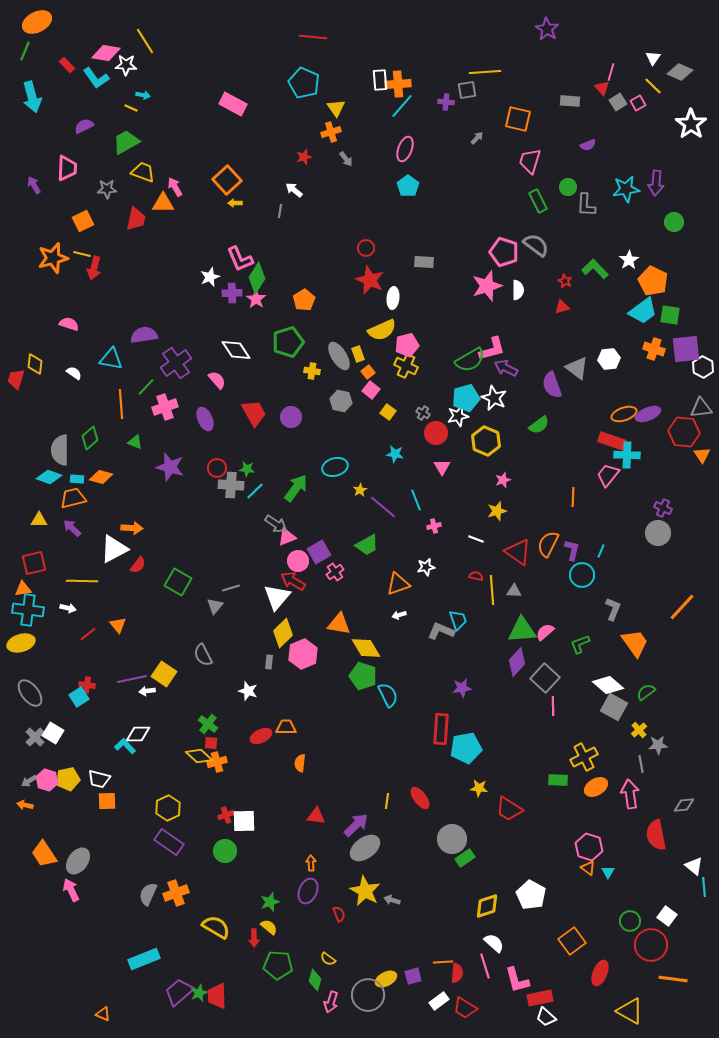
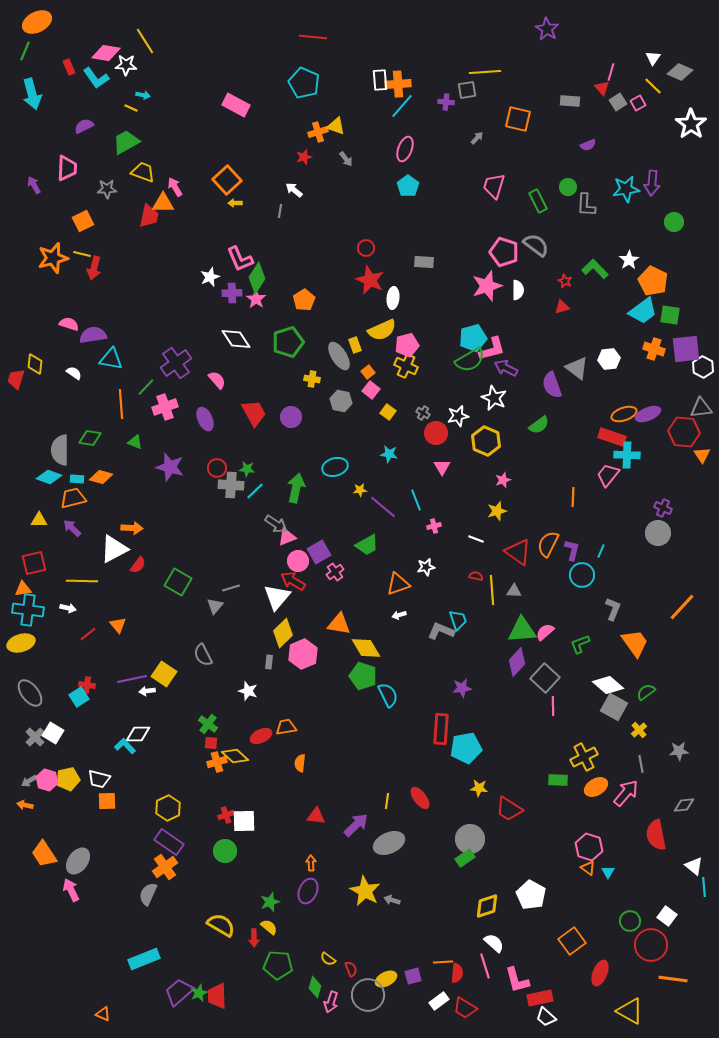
red rectangle at (67, 65): moved 2 px right, 2 px down; rotated 21 degrees clockwise
cyan arrow at (32, 97): moved 3 px up
pink rectangle at (233, 104): moved 3 px right, 1 px down
yellow triangle at (336, 108): moved 18 px down; rotated 36 degrees counterclockwise
orange cross at (331, 132): moved 13 px left
pink trapezoid at (530, 161): moved 36 px left, 25 px down
purple arrow at (656, 183): moved 4 px left
red trapezoid at (136, 219): moved 13 px right, 3 px up
purple semicircle at (144, 335): moved 51 px left
white diamond at (236, 350): moved 11 px up
yellow rectangle at (358, 354): moved 3 px left, 9 px up
yellow cross at (312, 371): moved 8 px down
cyan pentagon at (466, 398): moved 7 px right, 60 px up
green diamond at (90, 438): rotated 50 degrees clockwise
red rectangle at (612, 441): moved 4 px up
cyan star at (395, 454): moved 6 px left
green arrow at (296, 488): rotated 24 degrees counterclockwise
yellow star at (360, 490): rotated 24 degrees clockwise
orange trapezoid at (286, 727): rotated 10 degrees counterclockwise
gray star at (658, 745): moved 21 px right, 6 px down
yellow diamond at (199, 756): moved 36 px right
pink arrow at (630, 794): moved 4 px left, 1 px up; rotated 48 degrees clockwise
gray circle at (452, 839): moved 18 px right
gray ellipse at (365, 848): moved 24 px right, 5 px up; rotated 12 degrees clockwise
orange cross at (176, 893): moved 11 px left, 26 px up; rotated 15 degrees counterclockwise
red semicircle at (339, 914): moved 12 px right, 55 px down
yellow semicircle at (216, 927): moved 5 px right, 2 px up
green diamond at (315, 980): moved 7 px down
